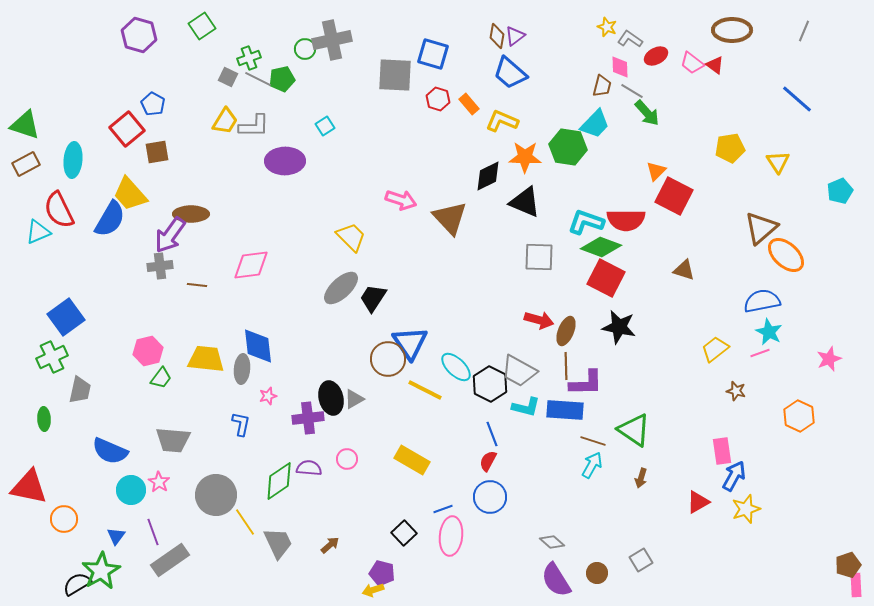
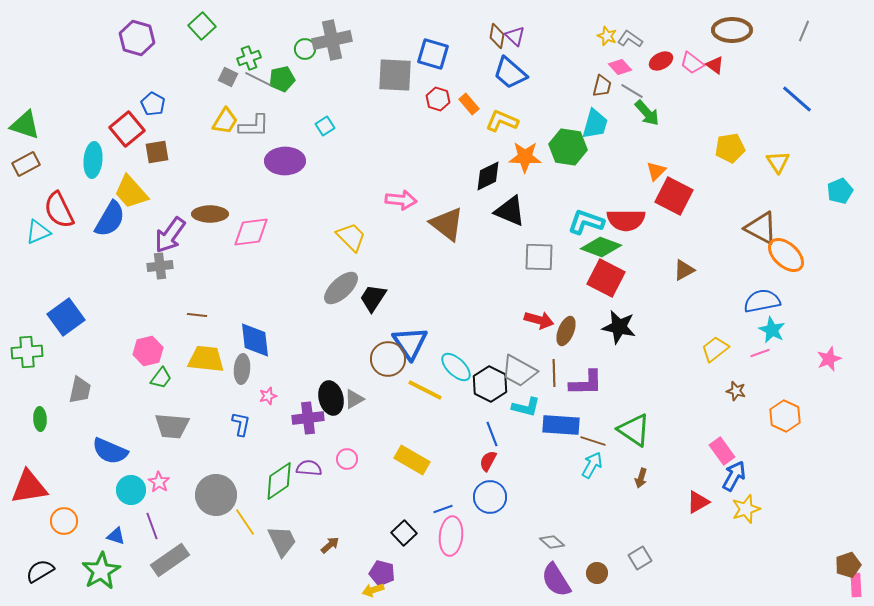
green square at (202, 26): rotated 8 degrees counterclockwise
yellow star at (607, 27): moved 9 px down
purple hexagon at (139, 35): moved 2 px left, 3 px down
purple triangle at (515, 36): rotated 40 degrees counterclockwise
red ellipse at (656, 56): moved 5 px right, 5 px down
pink diamond at (620, 67): rotated 40 degrees counterclockwise
cyan trapezoid at (595, 124): rotated 28 degrees counterclockwise
cyan ellipse at (73, 160): moved 20 px right
yellow trapezoid at (130, 194): moved 1 px right, 2 px up
pink arrow at (401, 200): rotated 12 degrees counterclockwise
black triangle at (525, 202): moved 15 px left, 9 px down
brown ellipse at (191, 214): moved 19 px right
brown triangle at (450, 218): moved 3 px left, 6 px down; rotated 9 degrees counterclockwise
brown triangle at (761, 228): rotated 51 degrees counterclockwise
pink diamond at (251, 265): moved 33 px up
brown triangle at (684, 270): rotated 45 degrees counterclockwise
brown line at (197, 285): moved 30 px down
cyan star at (769, 332): moved 3 px right, 2 px up
blue diamond at (258, 346): moved 3 px left, 6 px up
green cross at (52, 357): moved 25 px left, 5 px up; rotated 20 degrees clockwise
brown line at (566, 366): moved 12 px left, 7 px down
blue rectangle at (565, 410): moved 4 px left, 15 px down
orange hexagon at (799, 416): moved 14 px left
green ellipse at (44, 419): moved 4 px left
gray trapezoid at (173, 440): moved 1 px left, 14 px up
pink rectangle at (722, 451): rotated 28 degrees counterclockwise
red triangle at (29, 487): rotated 21 degrees counterclockwise
orange circle at (64, 519): moved 2 px down
purple line at (153, 532): moved 1 px left, 6 px up
blue triangle at (116, 536): rotated 48 degrees counterclockwise
gray trapezoid at (278, 543): moved 4 px right, 2 px up
gray square at (641, 560): moved 1 px left, 2 px up
black semicircle at (77, 584): moved 37 px left, 13 px up
